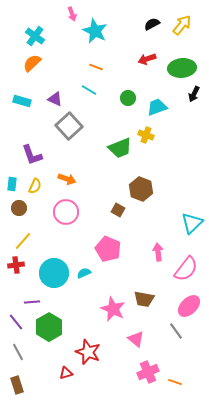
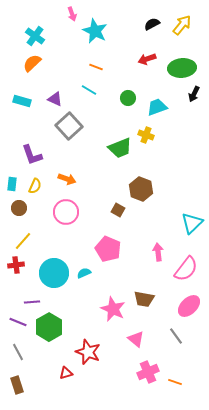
purple line at (16, 322): moved 2 px right; rotated 30 degrees counterclockwise
gray line at (176, 331): moved 5 px down
